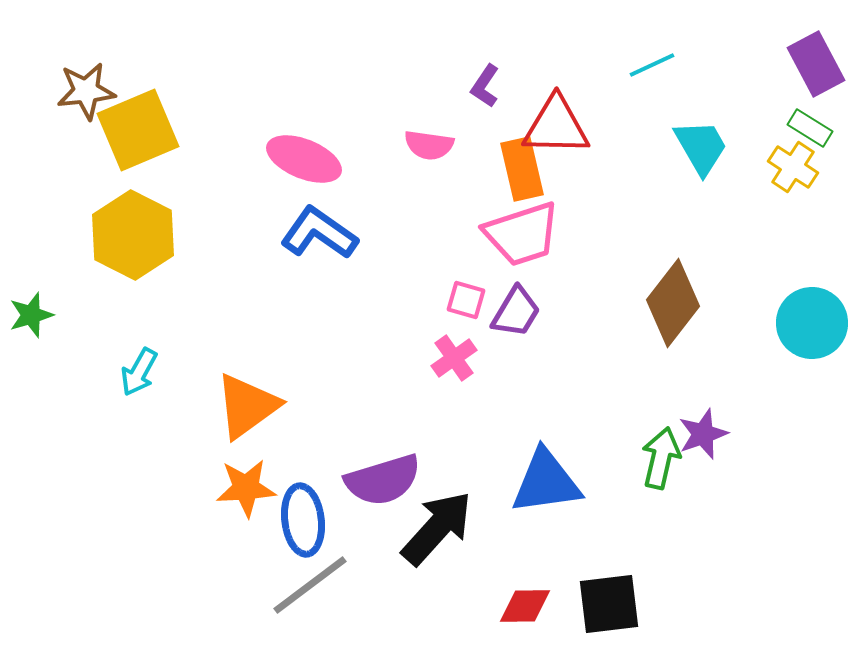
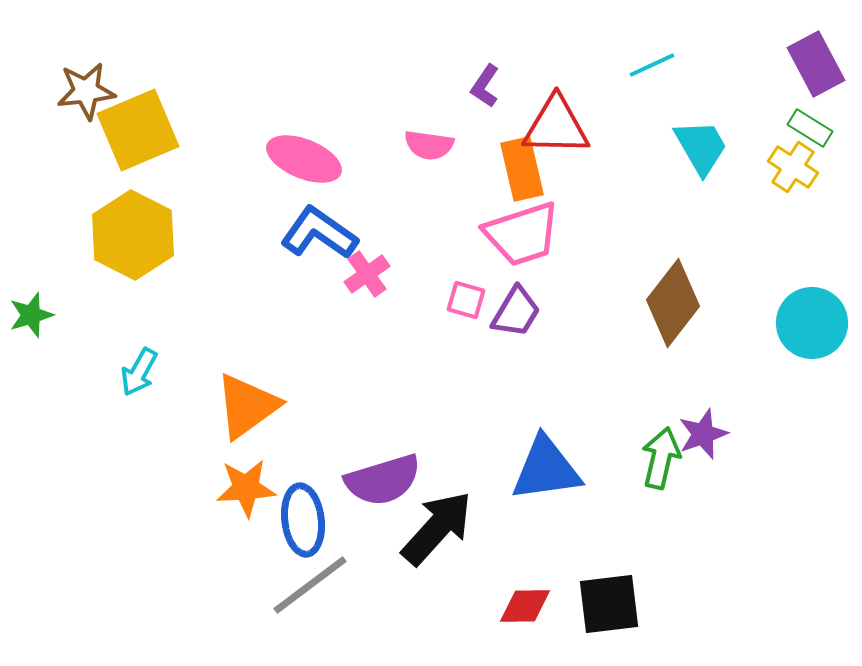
pink cross: moved 87 px left, 84 px up
blue triangle: moved 13 px up
